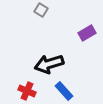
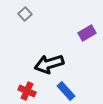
gray square: moved 16 px left, 4 px down; rotated 16 degrees clockwise
blue rectangle: moved 2 px right
